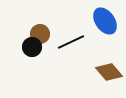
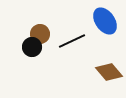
black line: moved 1 px right, 1 px up
